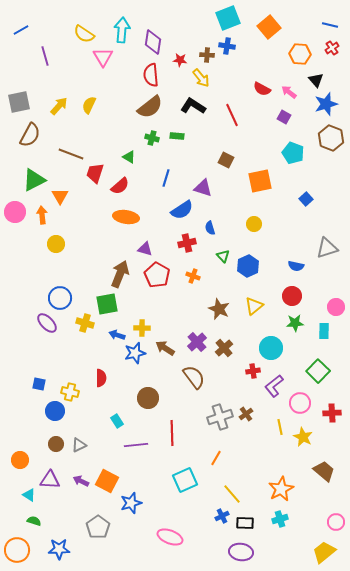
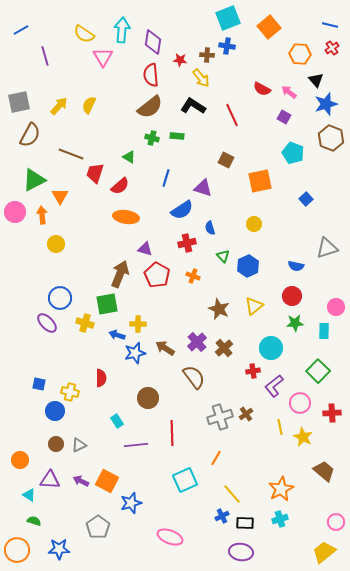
yellow cross at (142, 328): moved 4 px left, 4 px up
